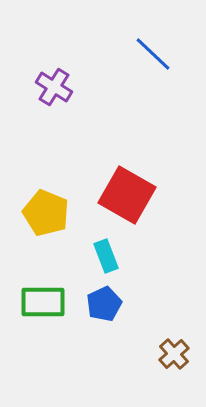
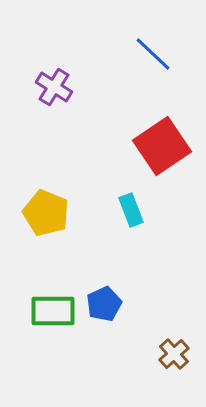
red square: moved 35 px right, 49 px up; rotated 26 degrees clockwise
cyan rectangle: moved 25 px right, 46 px up
green rectangle: moved 10 px right, 9 px down
